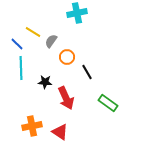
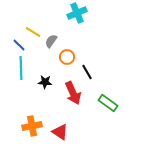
cyan cross: rotated 12 degrees counterclockwise
blue line: moved 2 px right, 1 px down
red arrow: moved 7 px right, 5 px up
